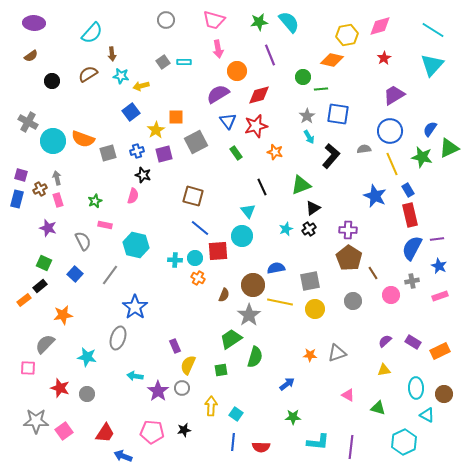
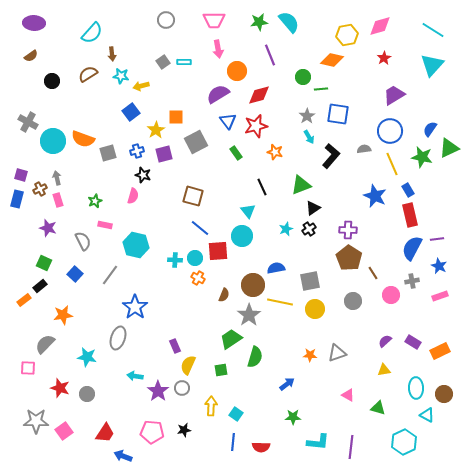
pink trapezoid at (214, 20): rotated 15 degrees counterclockwise
